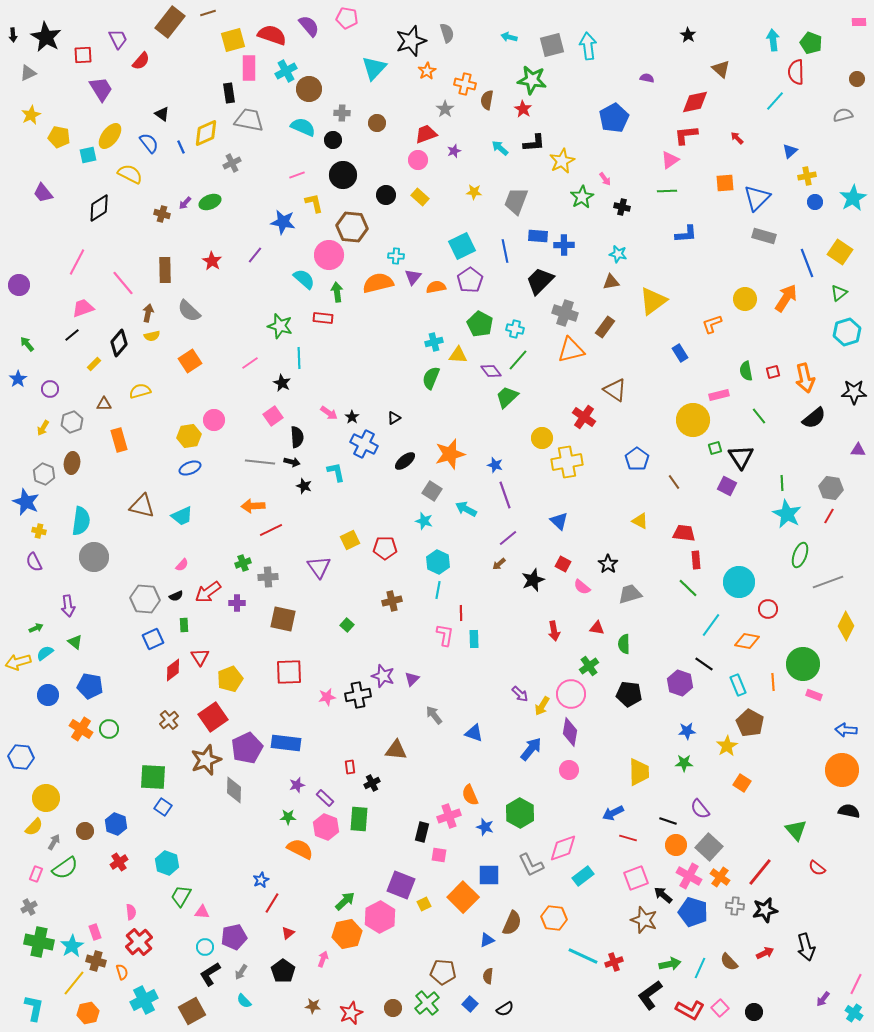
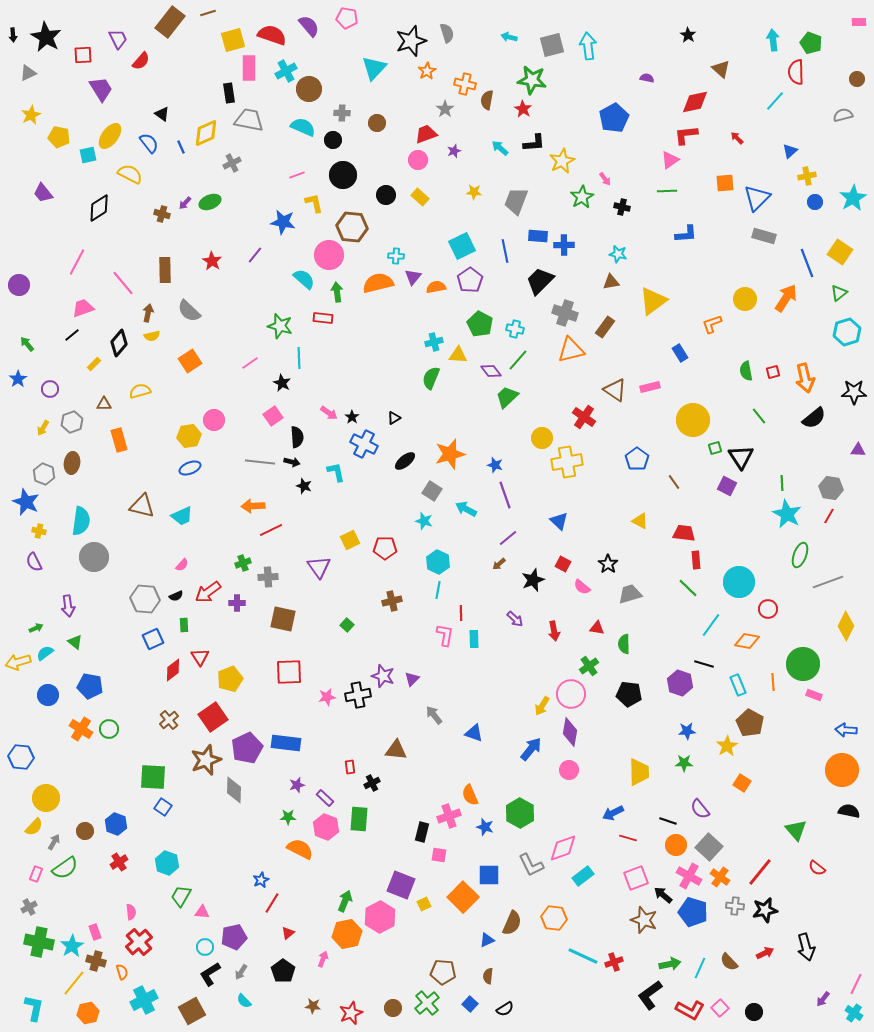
pink rectangle at (719, 395): moved 69 px left, 8 px up
black line at (704, 664): rotated 18 degrees counterclockwise
purple arrow at (520, 694): moved 5 px left, 75 px up
green arrow at (345, 901): rotated 25 degrees counterclockwise
